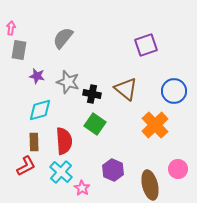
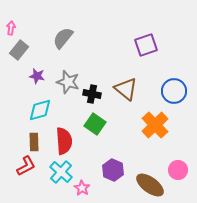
gray rectangle: rotated 30 degrees clockwise
pink circle: moved 1 px down
brown ellipse: rotated 40 degrees counterclockwise
